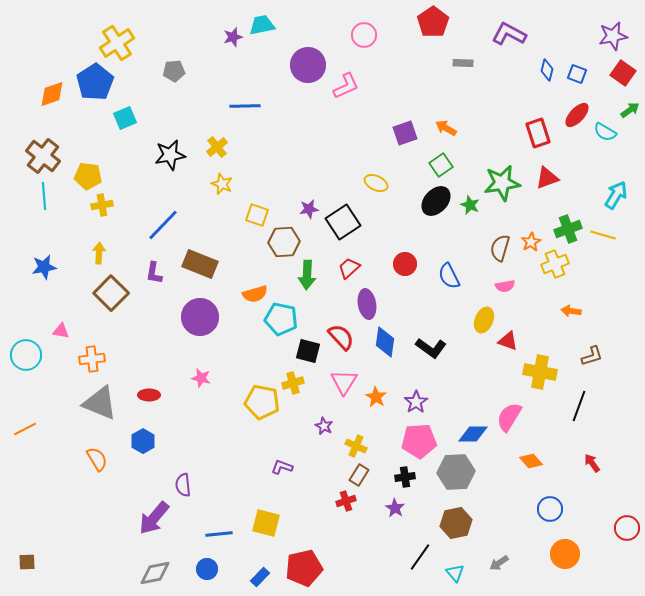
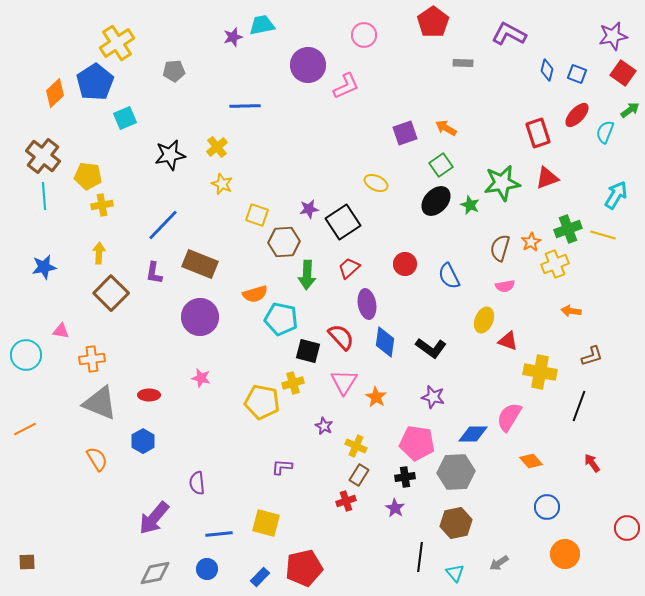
orange diamond at (52, 94): moved 3 px right, 1 px up; rotated 24 degrees counterclockwise
cyan semicircle at (605, 132): rotated 80 degrees clockwise
purple star at (416, 402): moved 17 px right, 5 px up; rotated 25 degrees counterclockwise
pink pentagon at (419, 441): moved 2 px left, 2 px down; rotated 12 degrees clockwise
purple L-shape at (282, 467): rotated 15 degrees counterclockwise
purple semicircle at (183, 485): moved 14 px right, 2 px up
blue circle at (550, 509): moved 3 px left, 2 px up
black line at (420, 557): rotated 28 degrees counterclockwise
